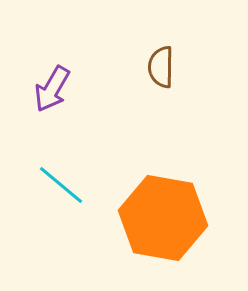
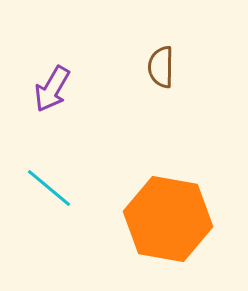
cyan line: moved 12 px left, 3 px down
orange hexagon: moved 5 px right, 1 px down
